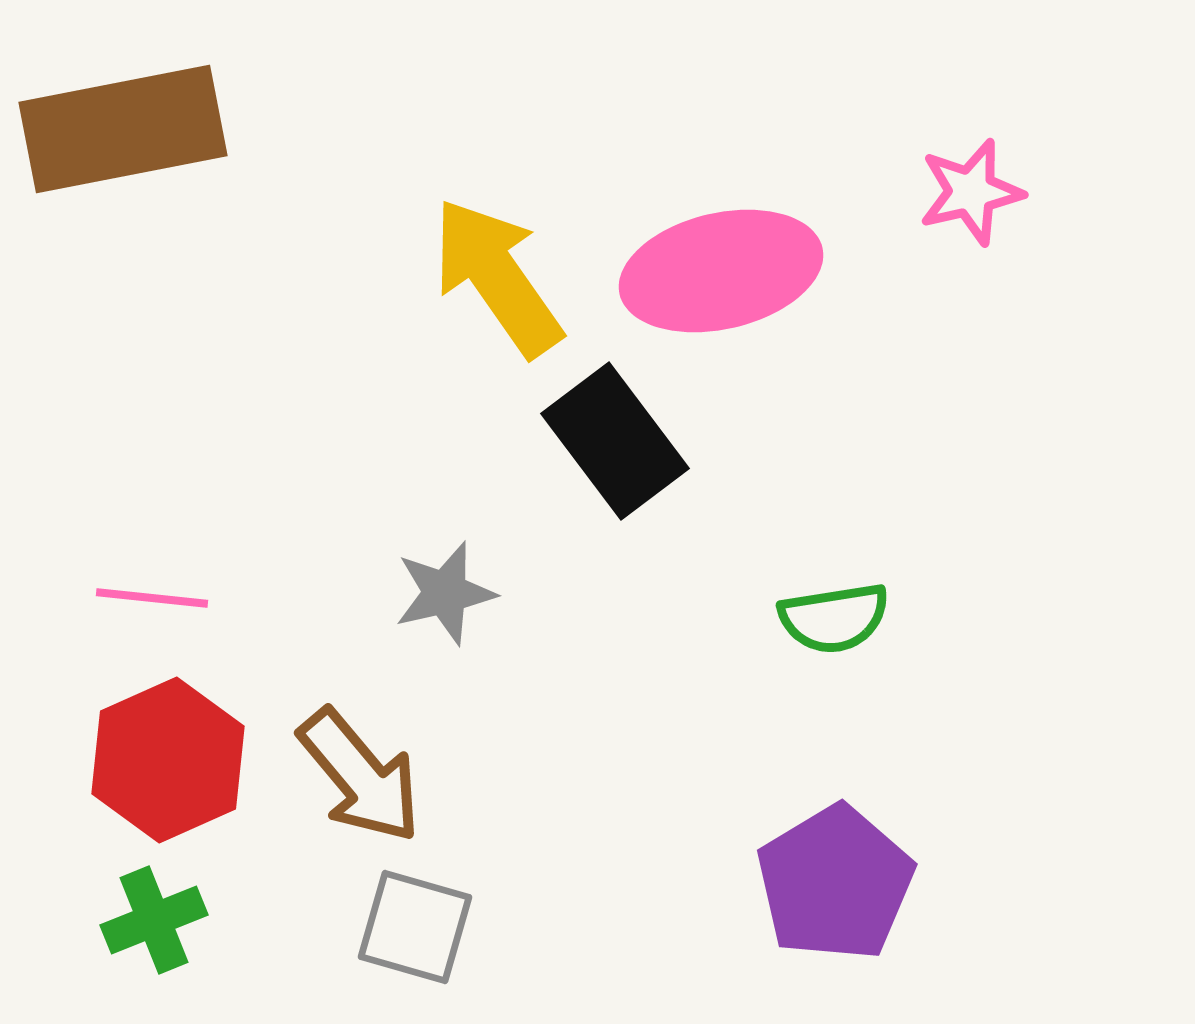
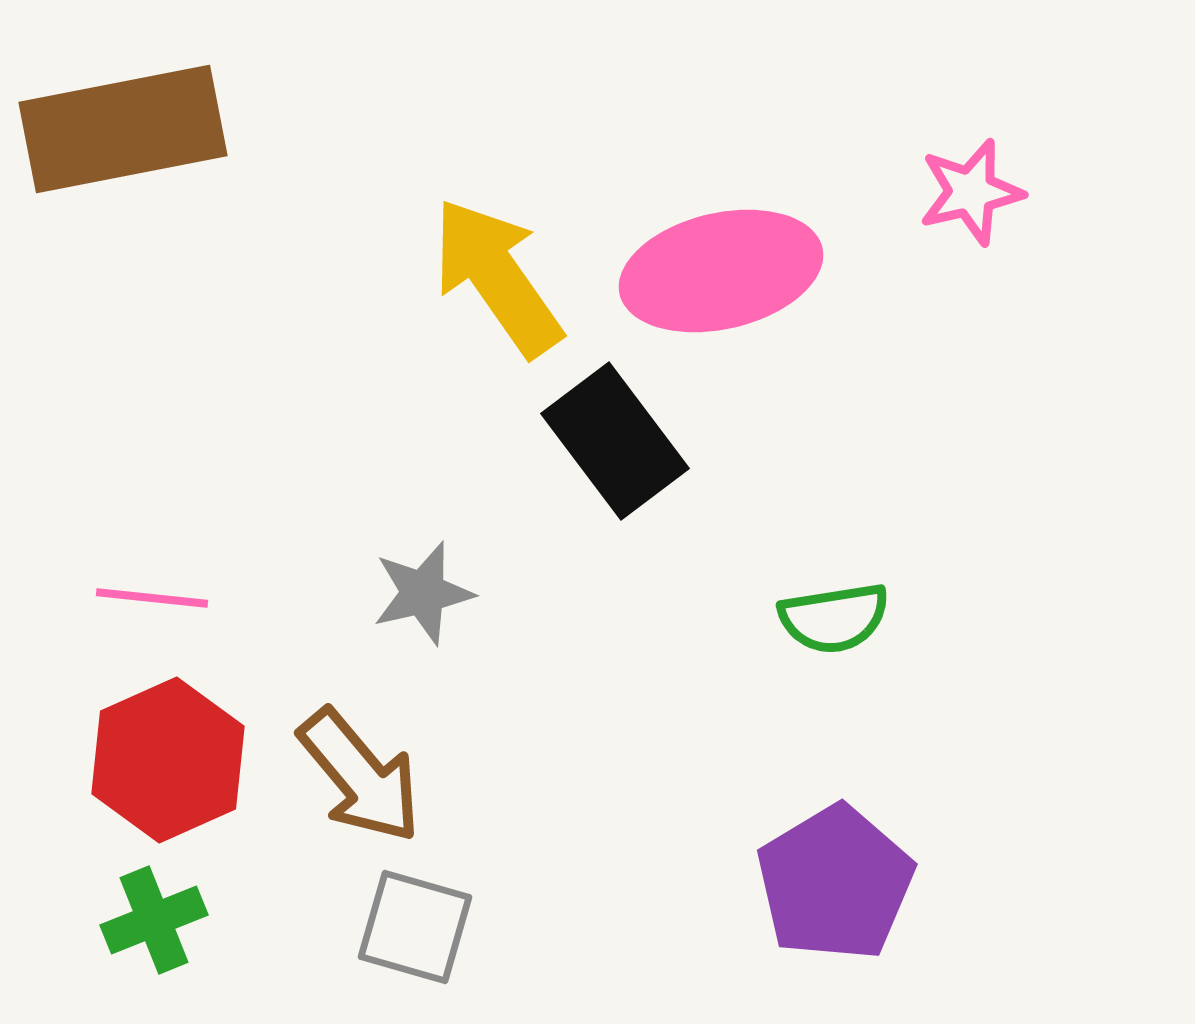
gray star: moved 22 px left
